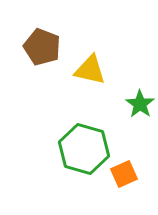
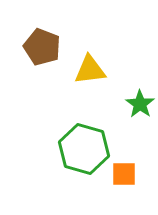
yellow triangle: rotated 20 degrees counterclockwise
orange square: rotated 24 degrees clockwise
